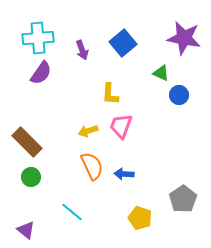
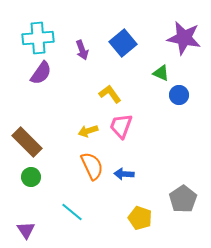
yellow L-shape: rotated 140 degrees clockwise
purple triangle: rotated 18 degrees clockwise
